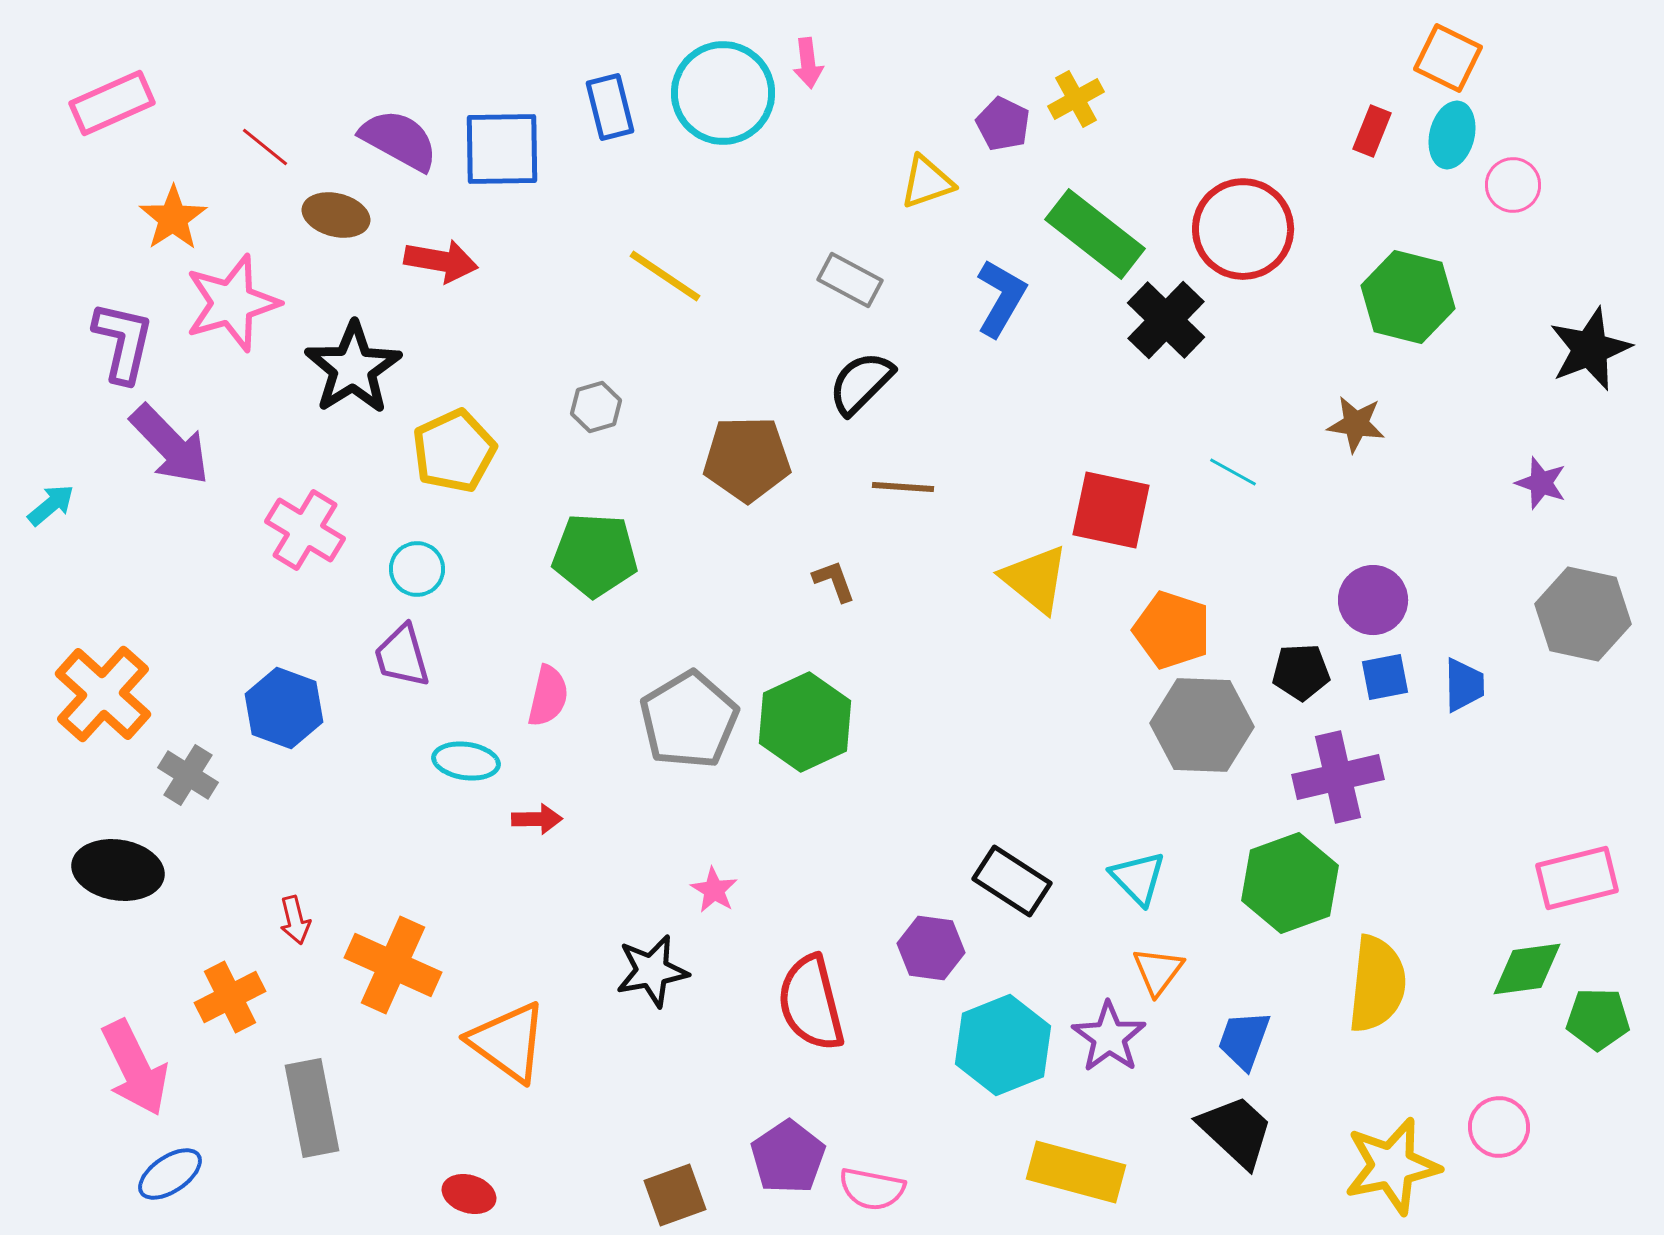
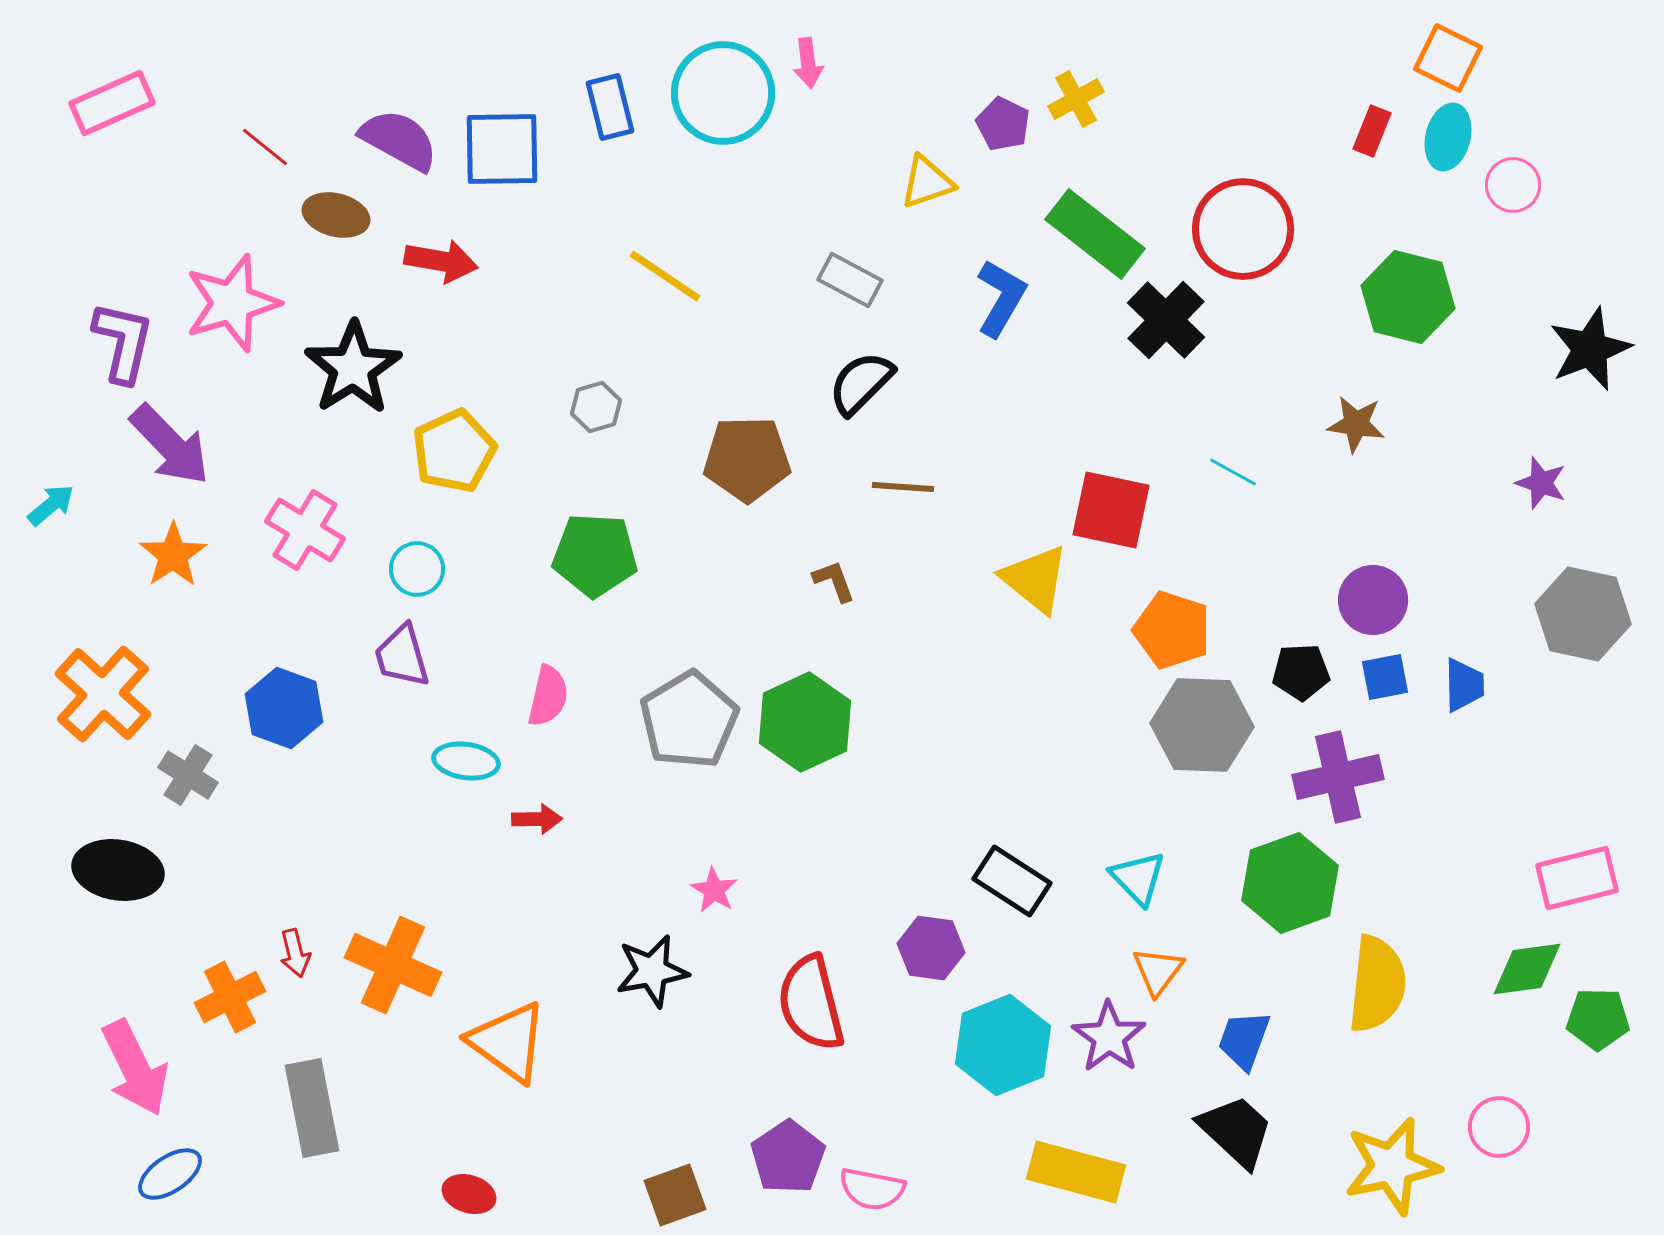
cyan ellipse at (1452, 135): moved 4 px left, 2 px down
orange star at (173, 218): moved 337 px down
red arrow at (295, 920): moved 33 px down
